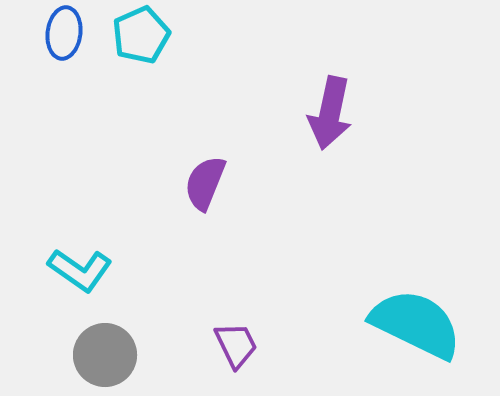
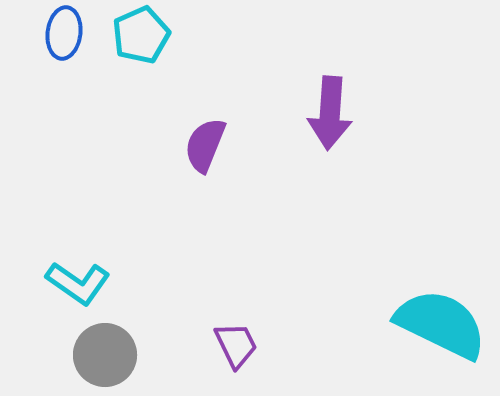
purple arrow: rotated 8 degrees counterclockwise
purple semicircle: moved 38 px up
cyan L-shape: moved 2 px left, 13 px down
cyan semicircle: moved 25 px right
